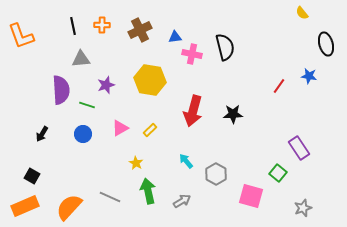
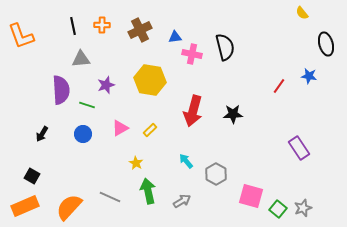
green square: moved 36 px down
